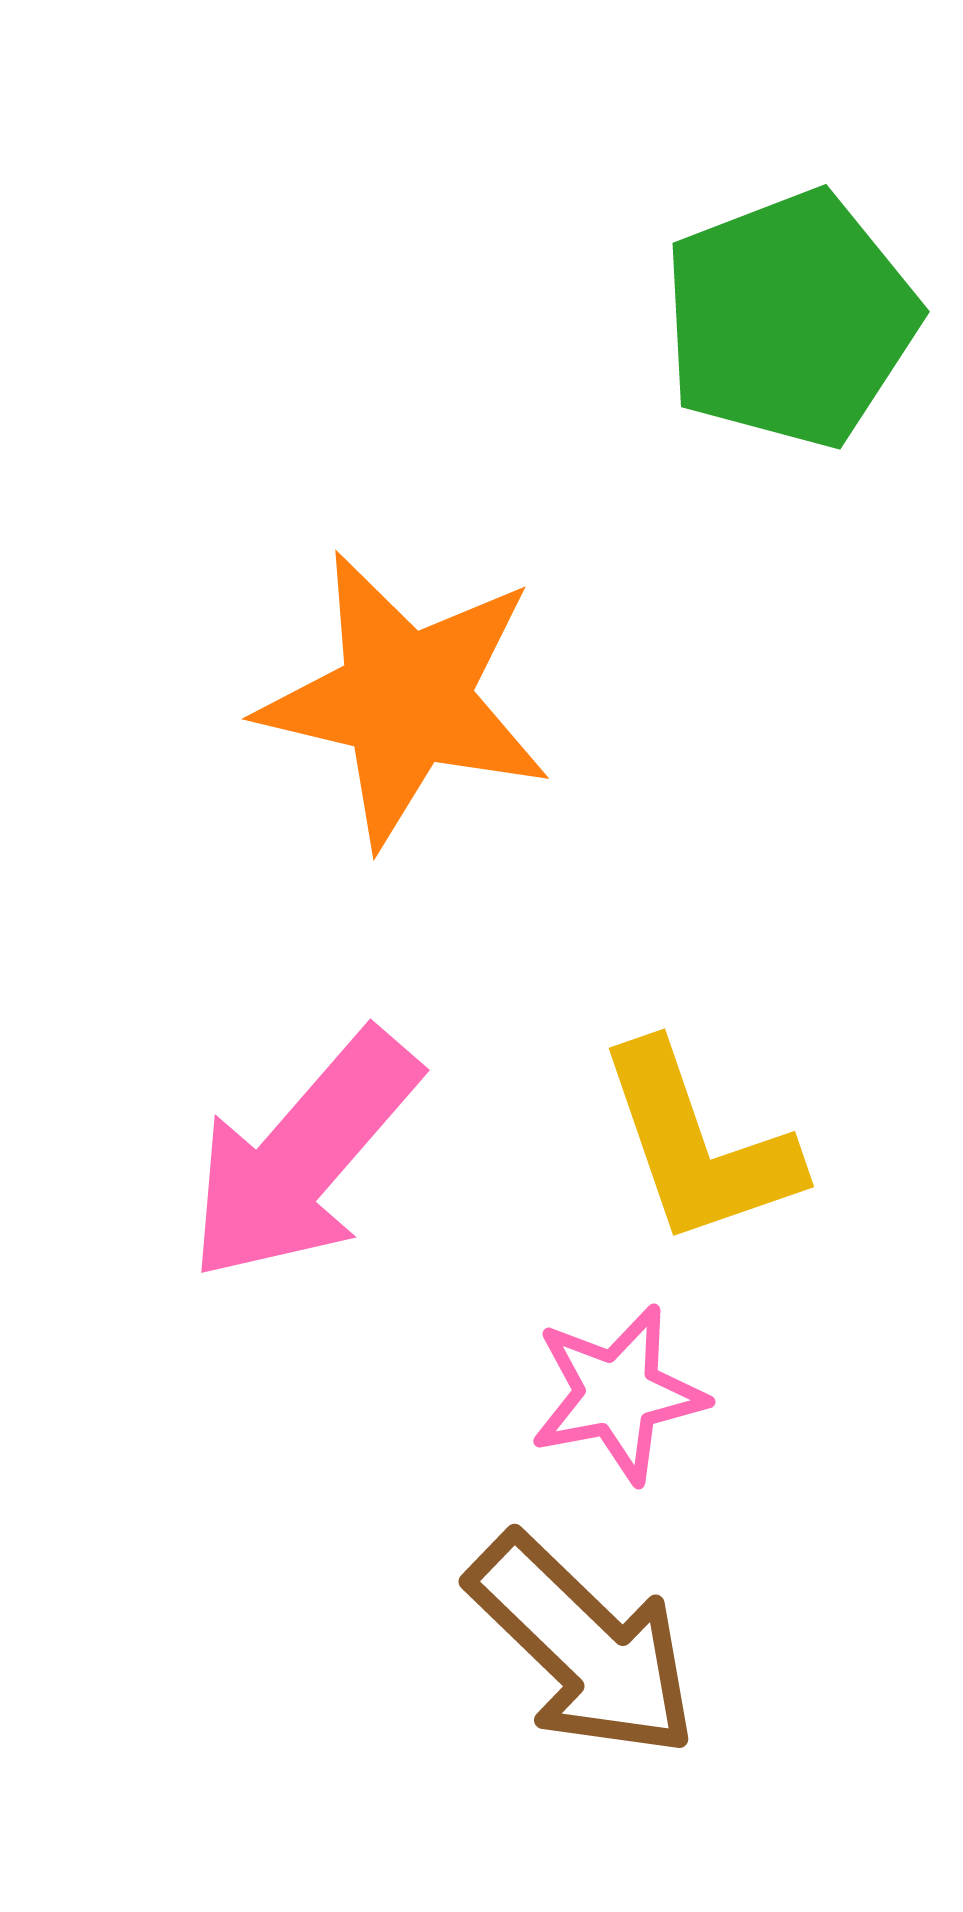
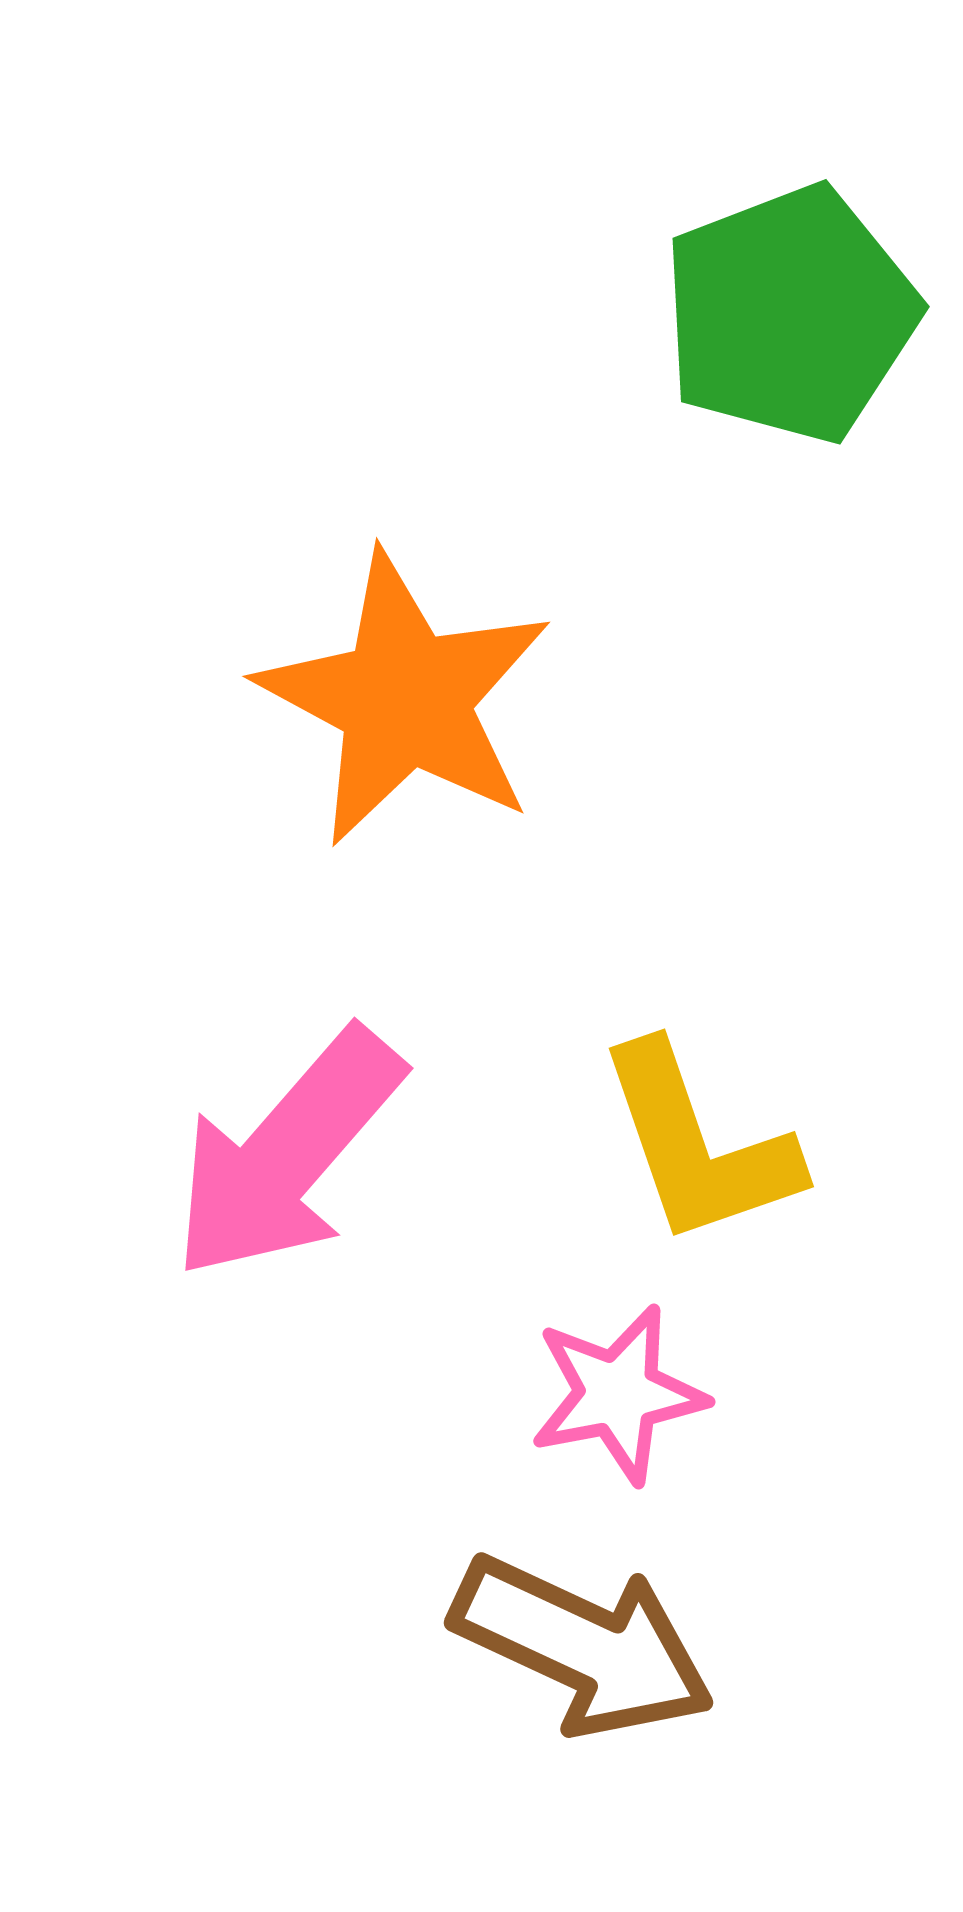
green pentagon: moved 5 px up
orange star: rotated 15 degrees clockwise
pink arrow: moved 16 px left, 2 px up
brown arrow: rotated 19 degrees counterclockwise
